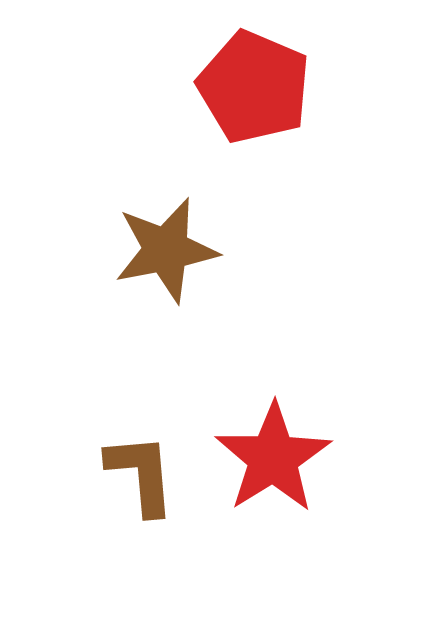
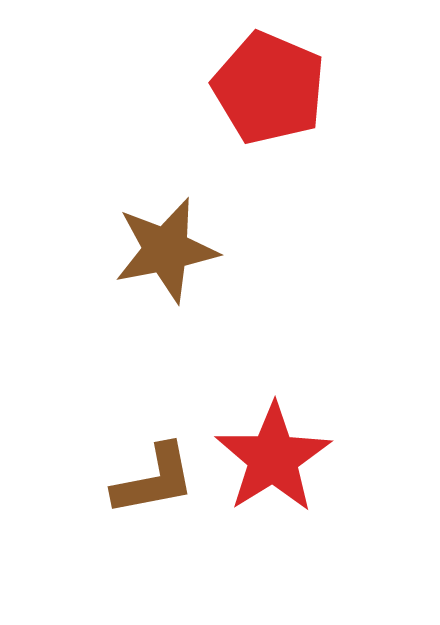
red pentagon: moved 15 px right, 1 px down
brown L-shape: moved 13 px right, 6 px down; rotated 84 degrees clockwise
